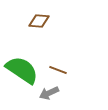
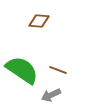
gray arrow: moved 2 px right, 2 px down
